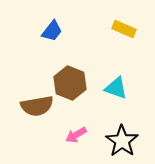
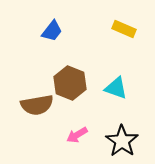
brown semicircle: moved 1 px up
pink arrow: moved 1 px right
